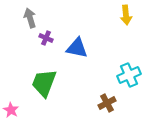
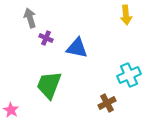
green trapezoid: moved 5 px right, 2 px down
